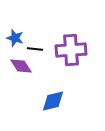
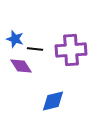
blue star: moved 1 px down
